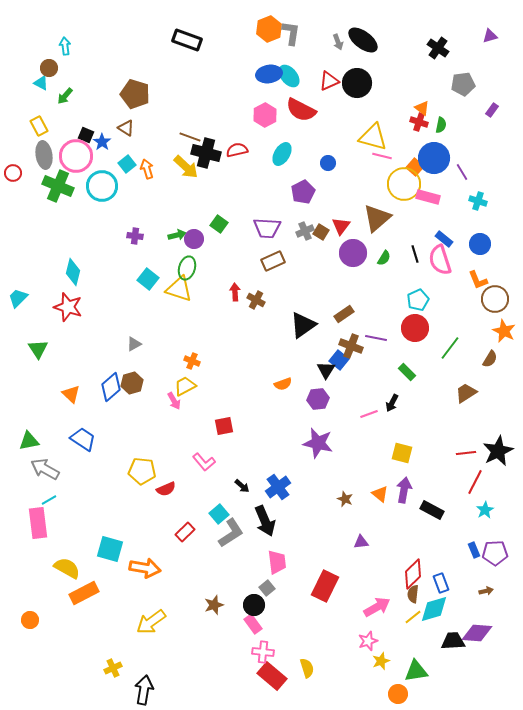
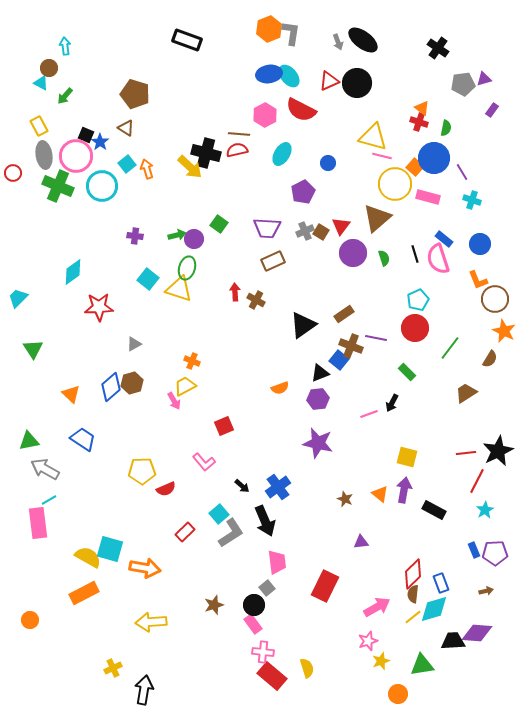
purple triangle at (490, 36): moved 6 px left, 43 px down
green semicircle at (441, 125): moved 5 px right, 3 px down
brown line at (190, 137): moved 49 px right, 3 px up; rotated 15 degrees counterclockwise
blue star at (102, 142): moved 2 px left
yellow arrow at (186, 167): moved 4 px right
yellow circle at (404, 184): moved 9 px left
cyan cross at (478, 201): moved 6 px left, 1 px up
green semicircle at (384, 258): rotated 49 degrees counterclockwise
pink semicircle at (440, 260): moved 2 px left, 1 px up
cyan diamond at (73, 272): rotated 40 degrees clockwise
red star at (68, 307): moved 31 px right; rotated 20 degrees counterclockwise
green triangle at (38, 349): moved 5 px left
black triangle at (326, 370): moved 6 px left, 3 px down; rotated 36 degrees clockwise
orange semicircle at (283, 384): moved 3 px left, 4 px down
red square at (224, 426): rotated 12 degrees counterclockwise
yellow square at (402, 453): moved 5 px right, 4 px down
yellow pentagon at (142, 471): rotated 8 degrees counterclockwise
red line at (475, 482): moved 2 px right, 1 px up
black rectangle at (432, 510): moved 2 px right
yellow semicircle at (67, 568): moved 21 px right, 11 px up
yellow arrow at (151, 622): rotated 32 degrees clockwise
green triangle at (416, 671): moved 6 px right, 6 px up
